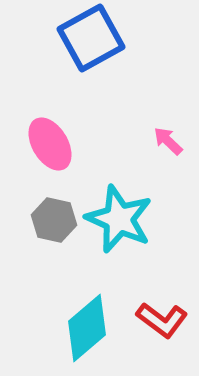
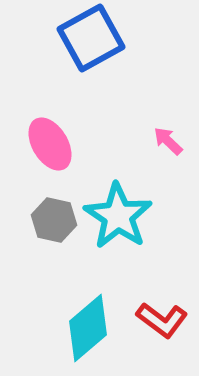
cyan star: moved 1 px left, 3 px up; rotated 10 degrees clockwise
cyan diamond: moved 1 px right
